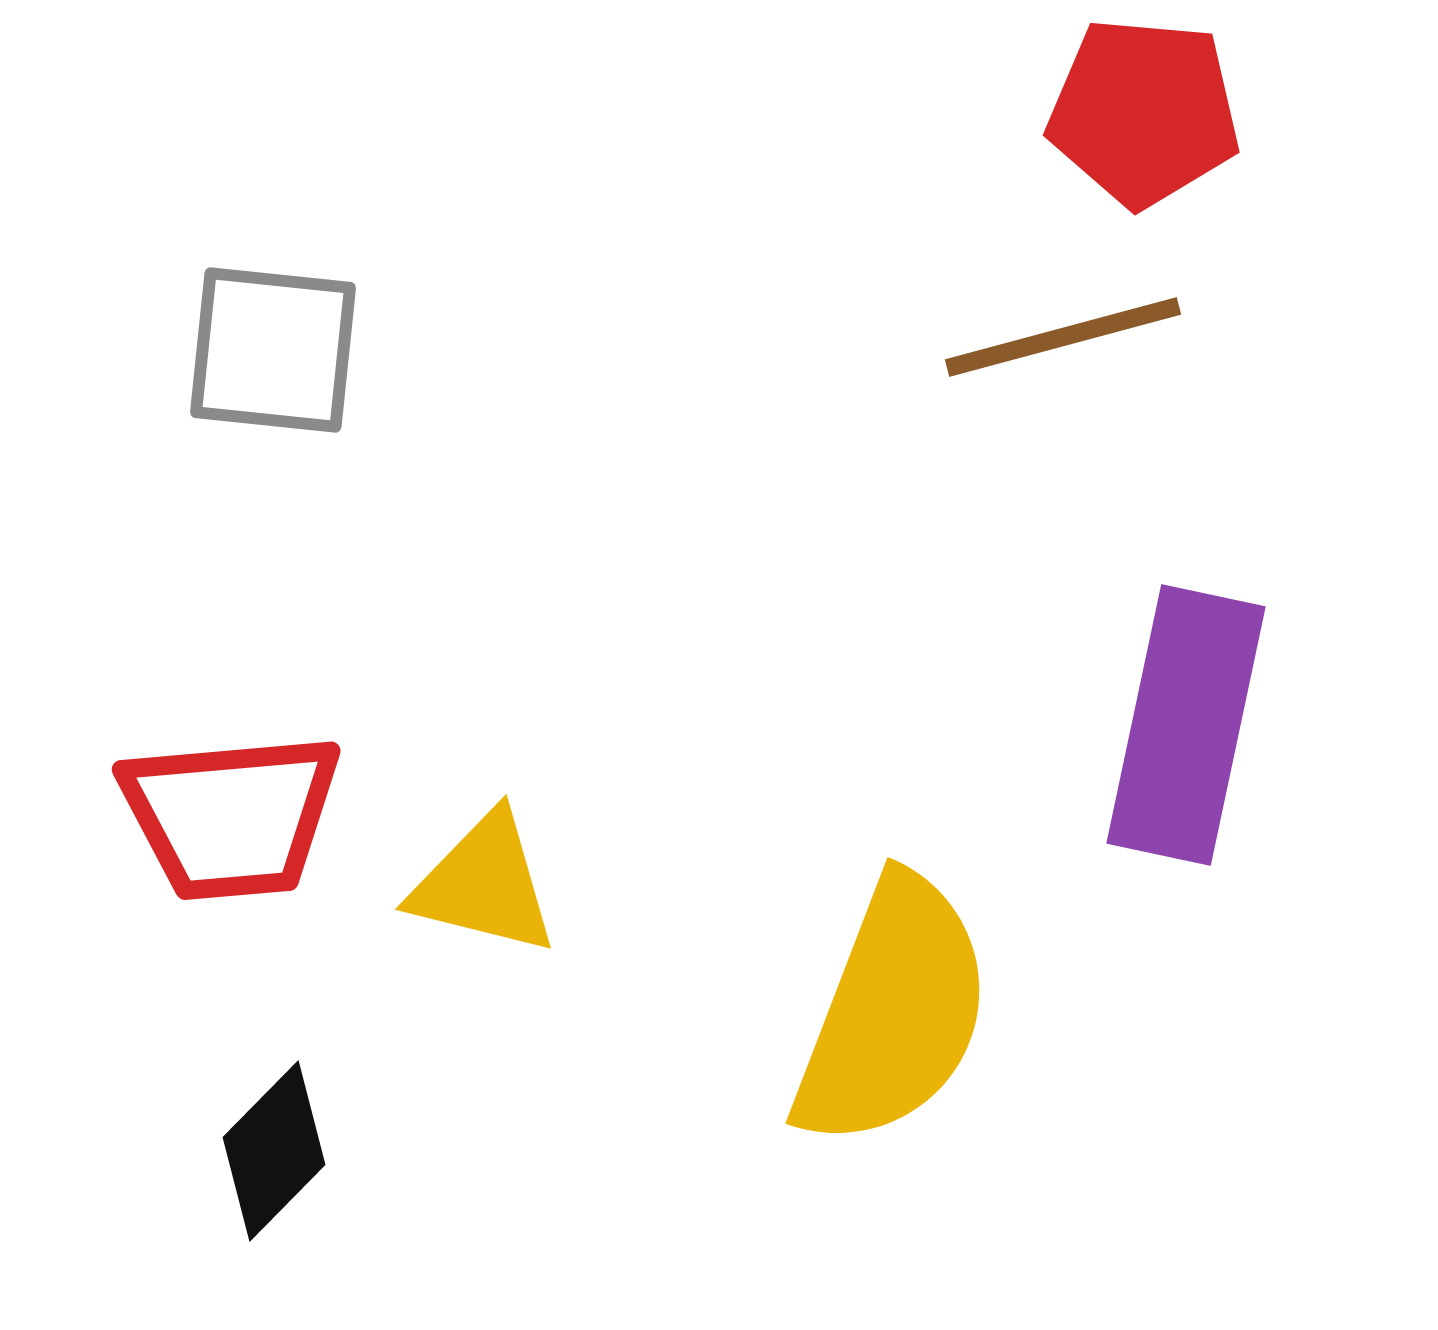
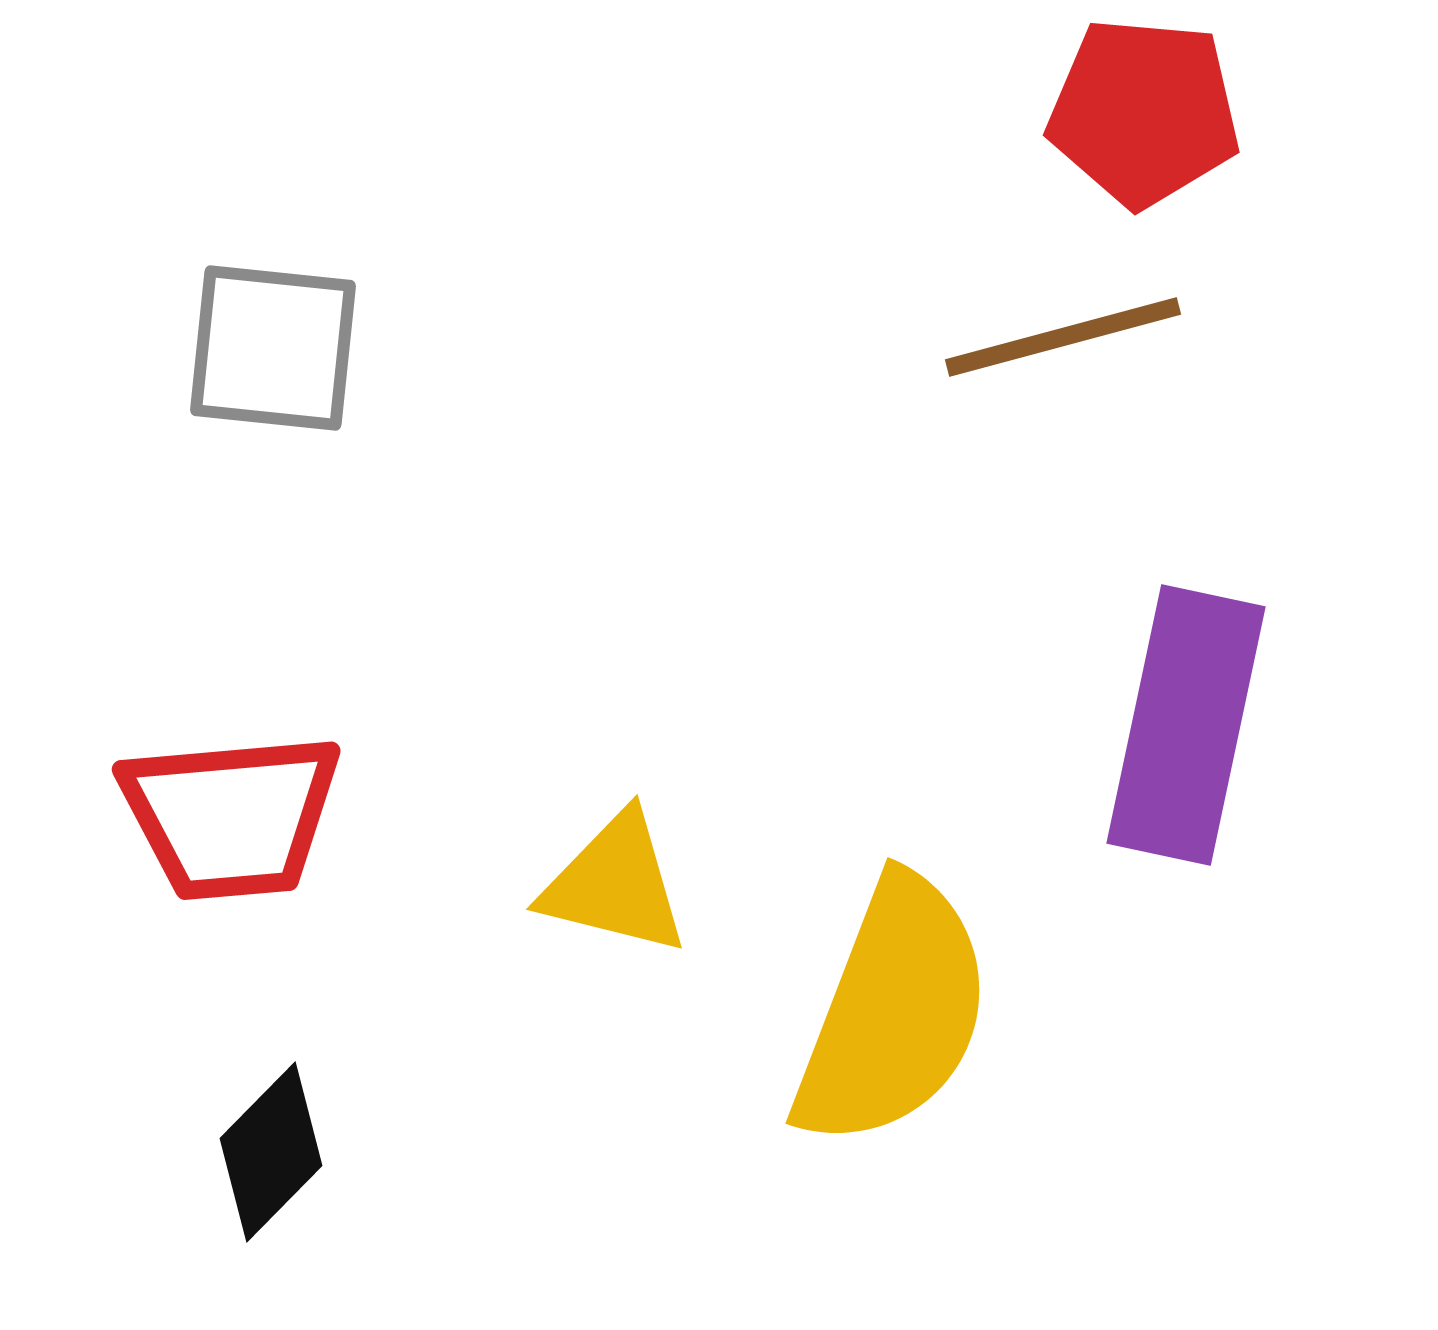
gray square: moved 2 px up
yellow triangle: moved 131 px right
black diamond: moved 3 px left, 1 px down
